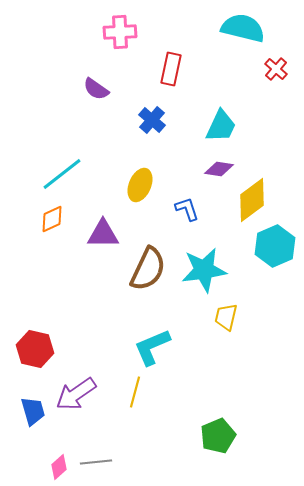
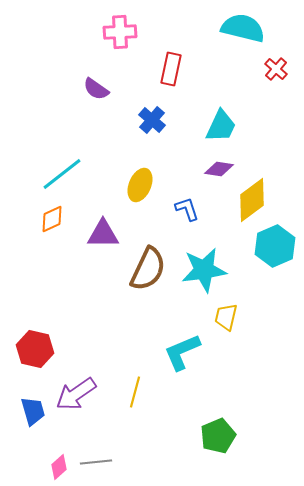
cyan L-shape: moved 30 px right, 5 px down
